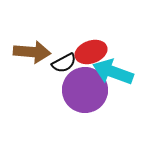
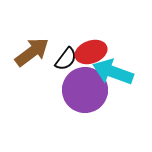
brown arrow: rotated 42 degrees counterclockwise
black semicircle: moved 2 px right, 4 px up; rotated 25 degrees counterclockwise
